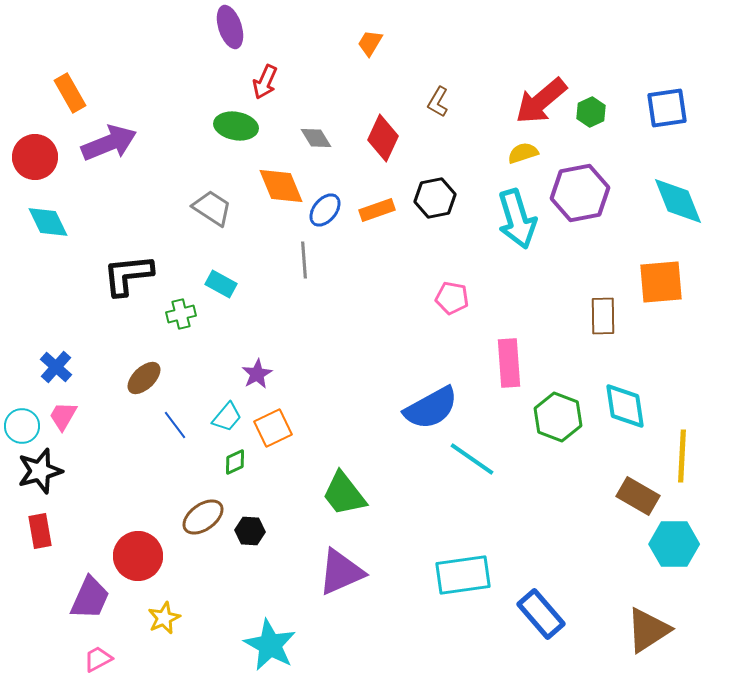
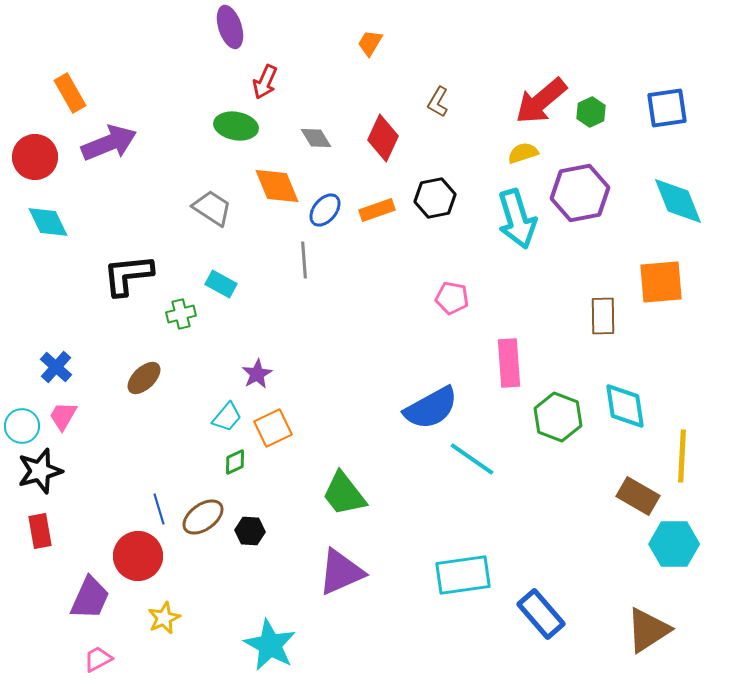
orange diamond at (281, 186): moved 4 px left
blue line at (175, 425): moved 16 px left, 84 px down; rotated 20 degrees clockwise
